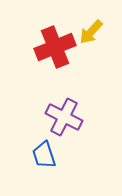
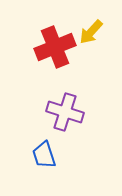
purple cross: moved 1 px right, 5 px up; rotated 9 degrees counterclockwise
